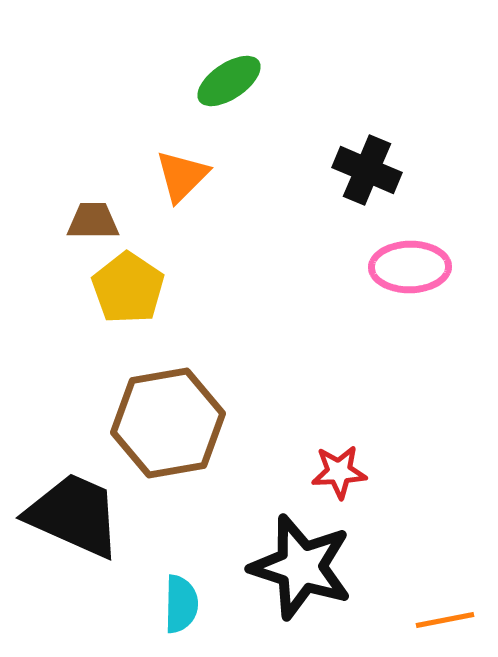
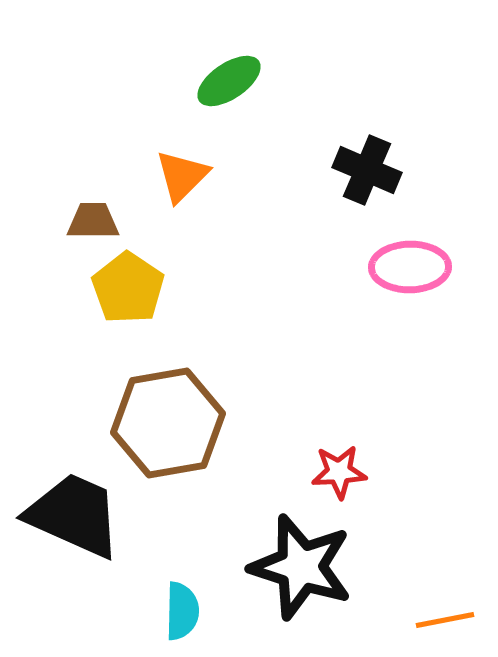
cyan semicircle: moved 1 px right, 7 px down
